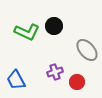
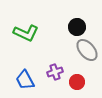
black circle: moved 23 px right, 1 px down
green L-shape: moved 1 px left, 1 px down
blue trapezoid: moved 9 px right
